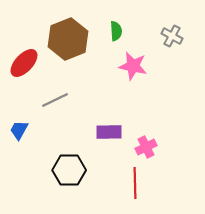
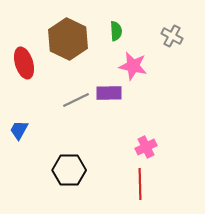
brown hexagon: rotated 12 degrees counterclockwise
red ellipse: rotated 60 degrees counterclockwise
gray line: moved 21 px right
purple rectangle: moved 39 px up
red line: moved 5 px right, 1 px down
